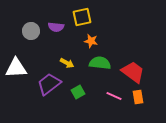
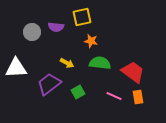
gray circle: moved 1 px right, 1 px down
